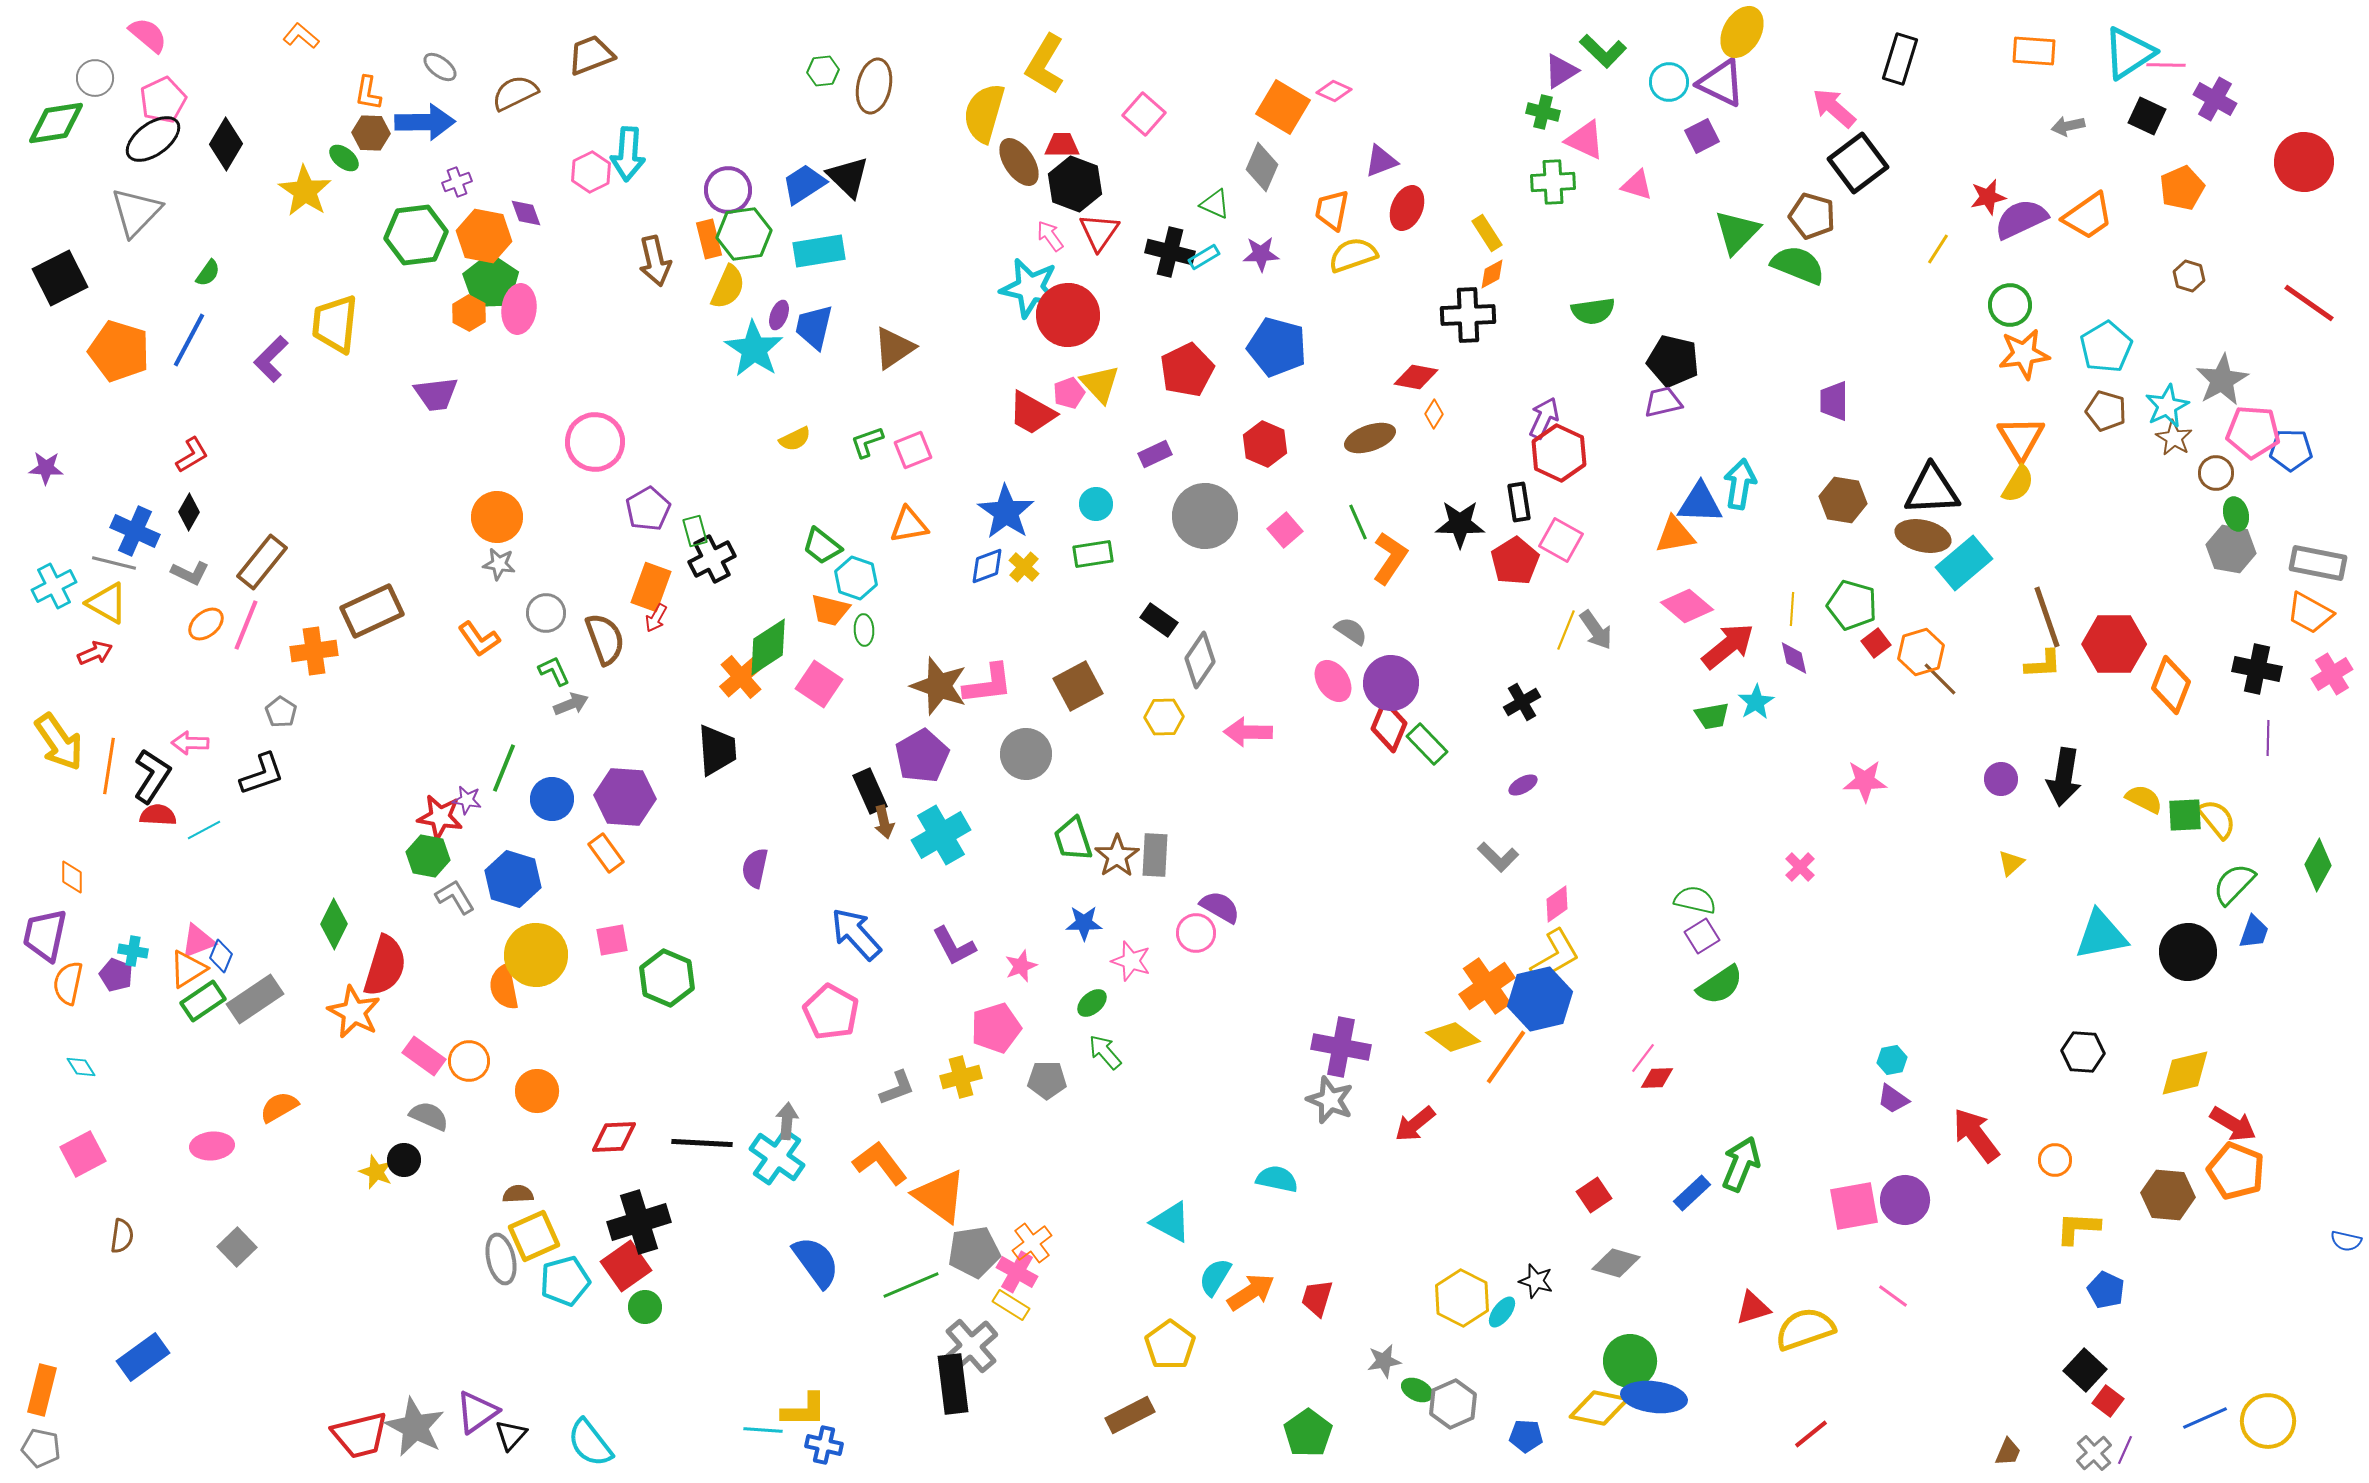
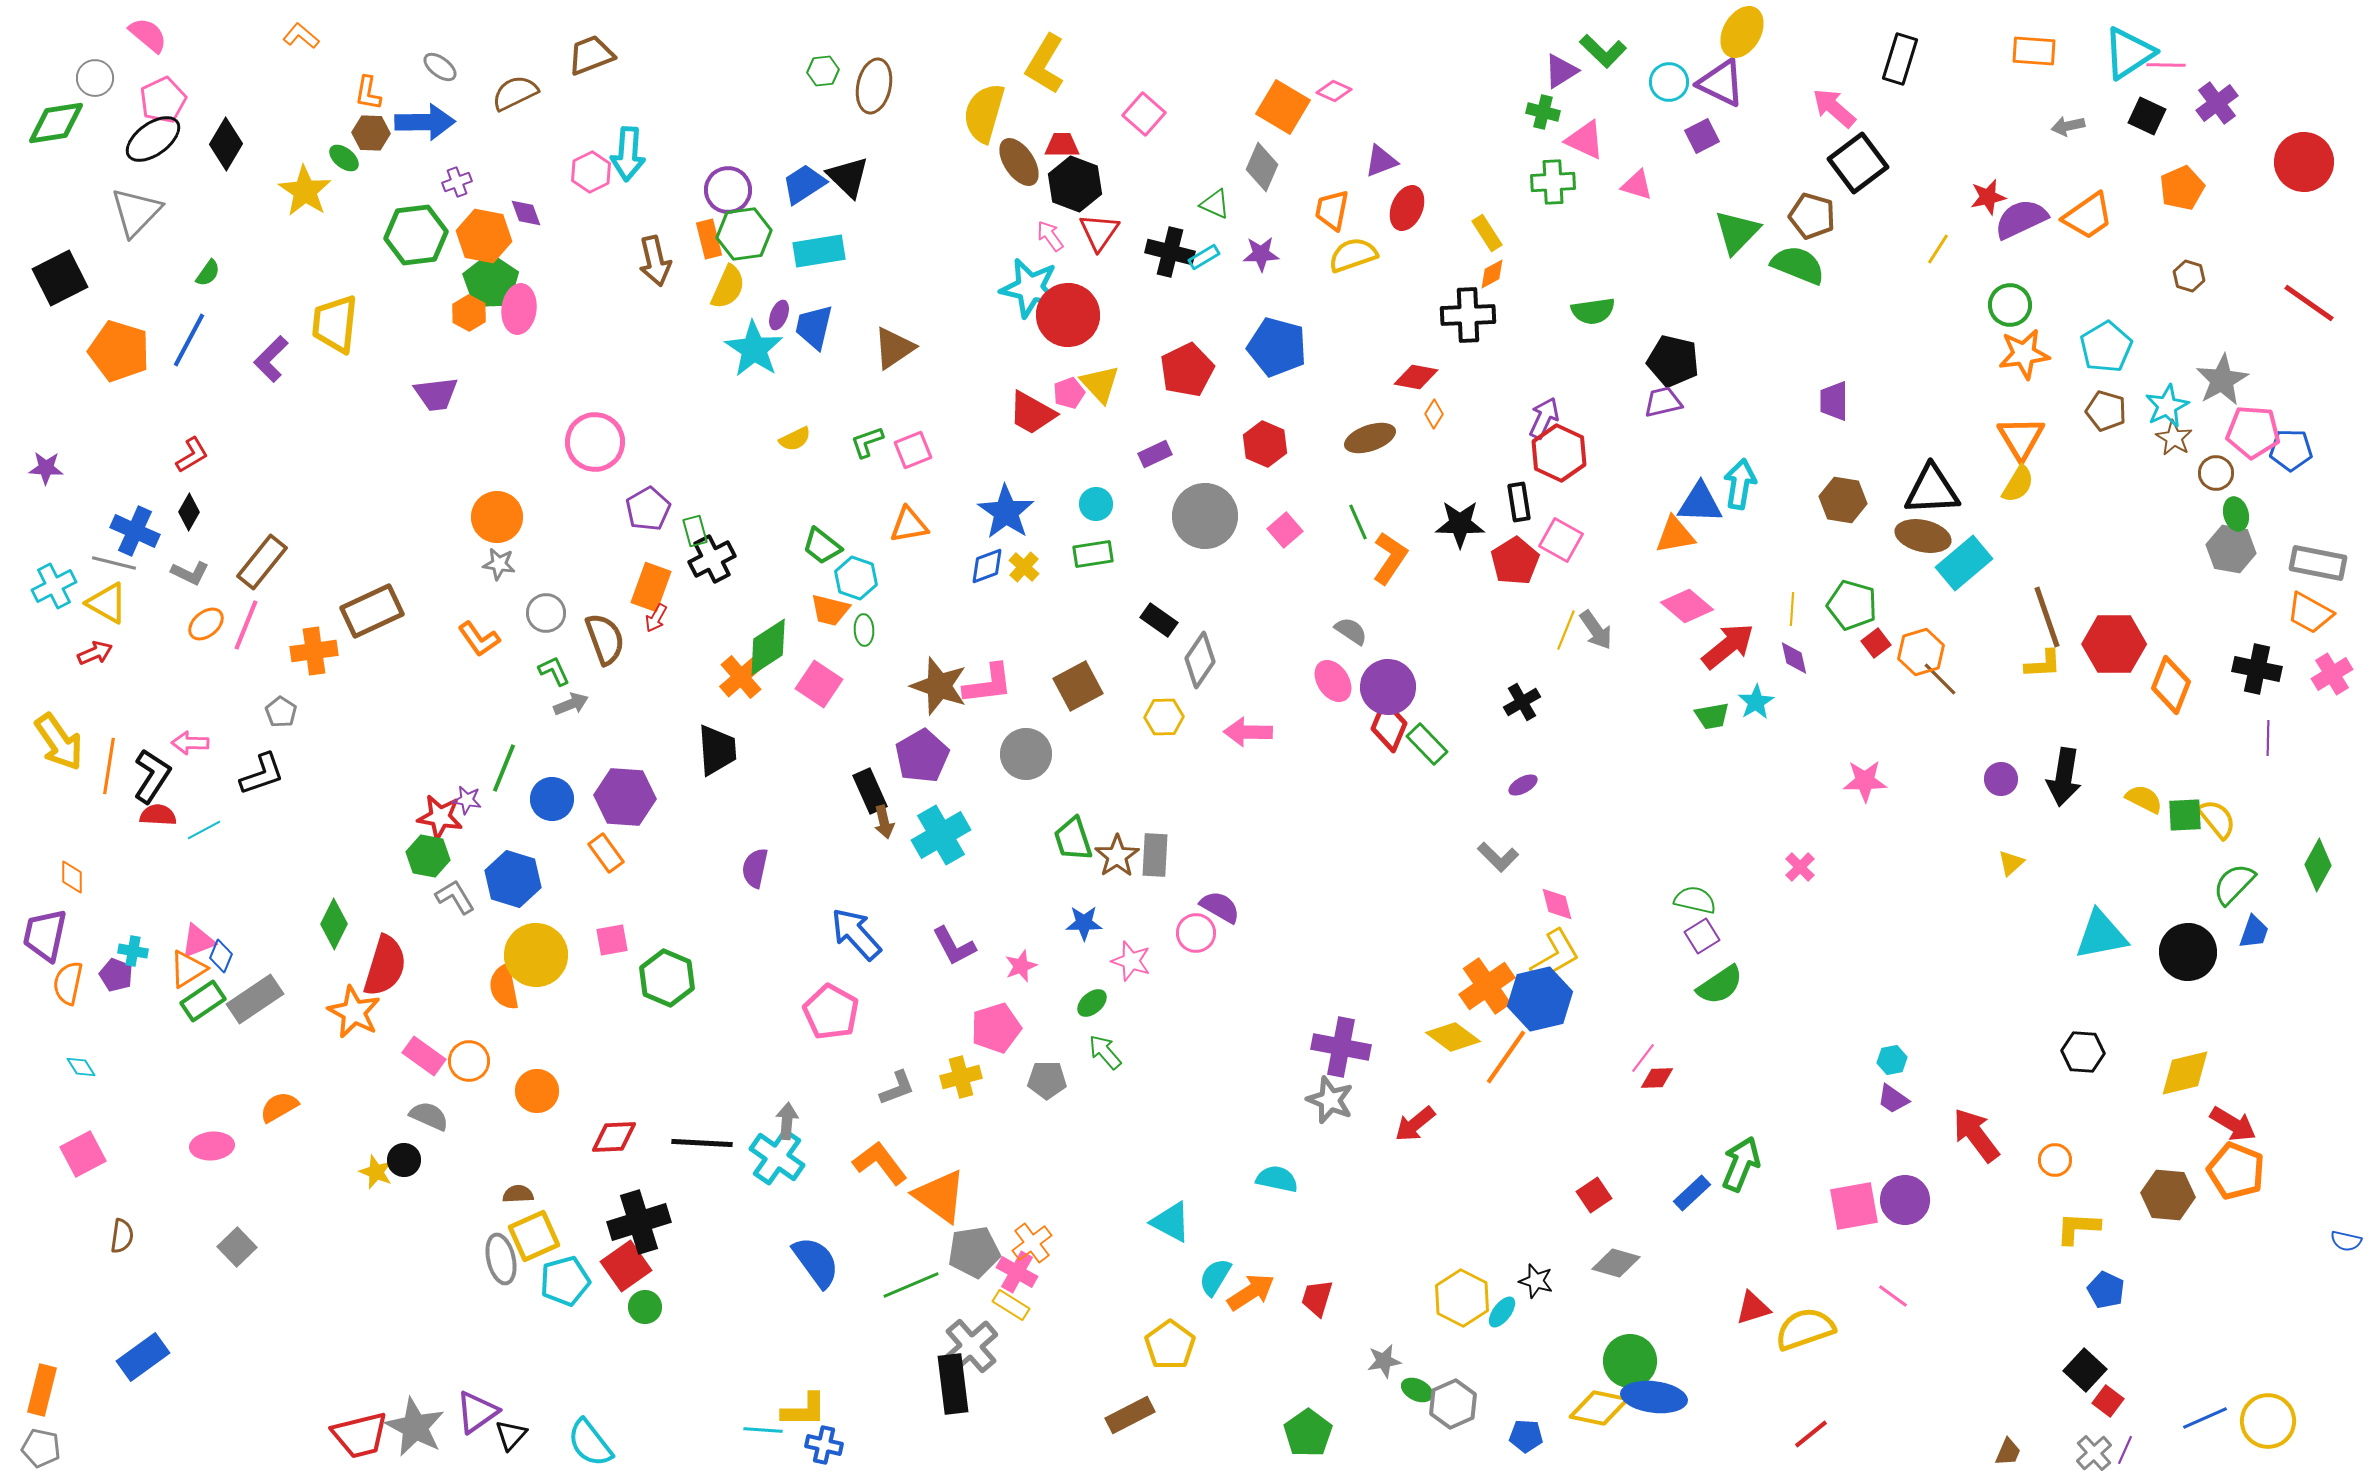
purple cross at (2215, 99): moved 2 px right, 4 px down; rotated 24 degrees clockwise
purple circle at (1391, 683): moved 3 px left, 4 px down
pink diamond at (1557, 904): rotated 69 degrees counterclockwise
